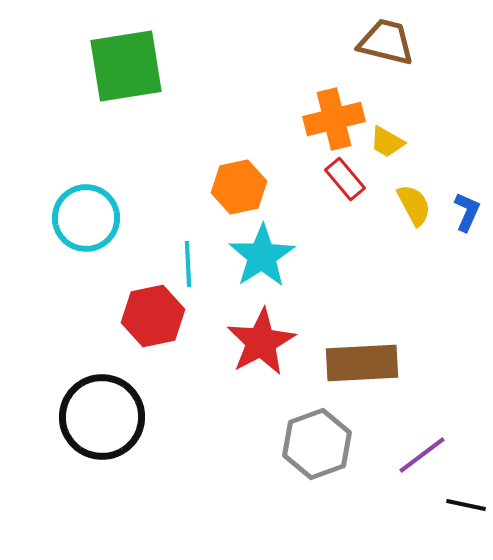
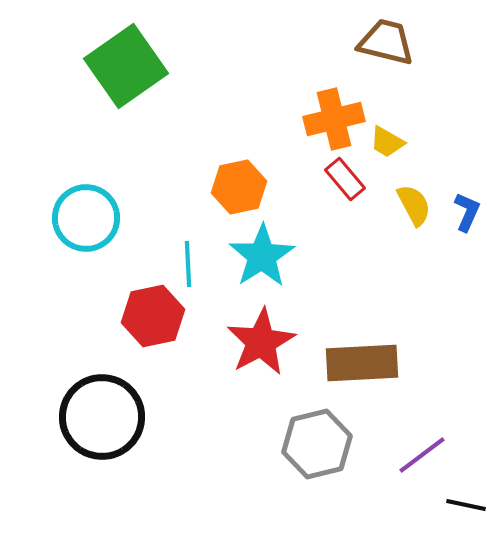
green square: rotated 26 degrees counterclockwise
gray hexagon: rotated 6 degrees clockwise
